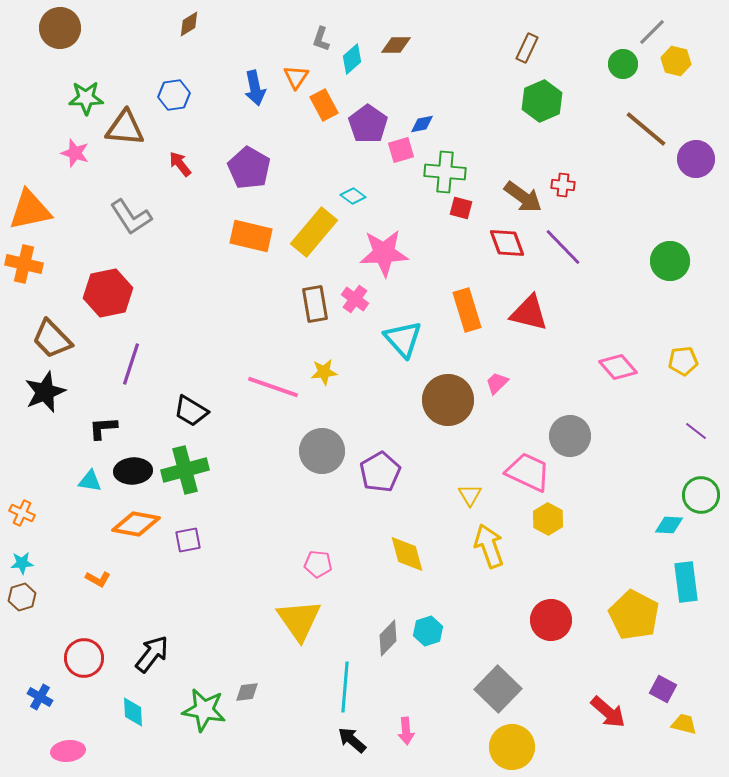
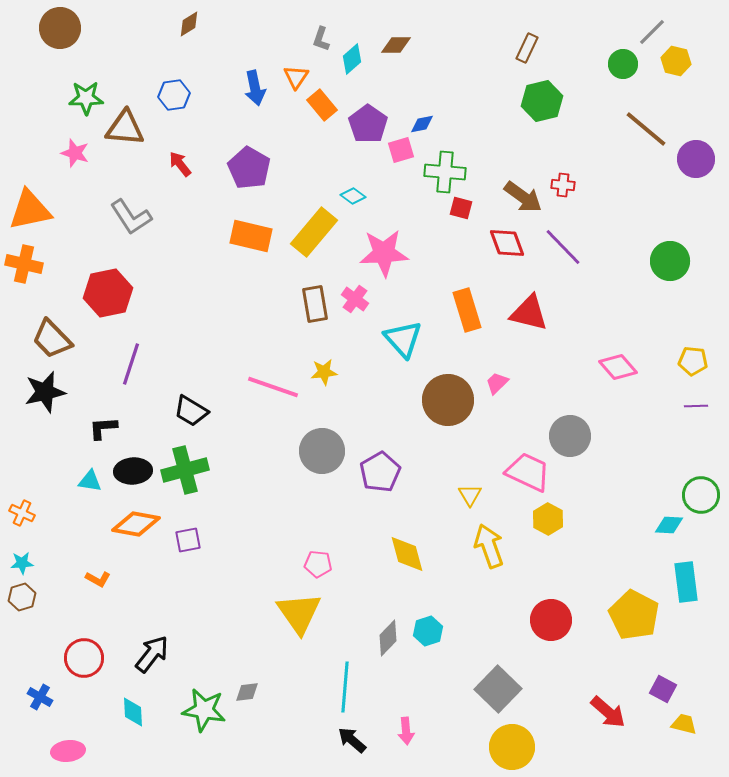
green hexagon at (542, 101): rotated 9 degrees clockwise
orange rectangle at (324, 105): moved 2 px left; rotated 12 degrees counterclockwise
yellow pentagon at (683, 361): moved 10 px right; rotated 12 degrees clockwise
black star at (45, 392): rotated 9 degrees clockwise
purple line at (696, 431): moved 25 px up; rotated 40 degrees counterclockwise
yellow triangle at (299, 620): moved 7 px up
